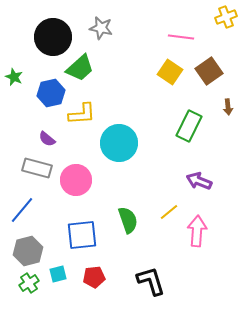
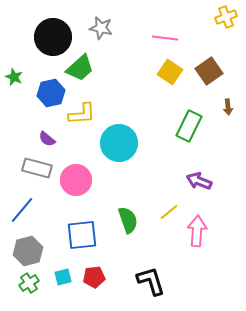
pink line: moved 16 px left, 1 px down
cyan square: moved 5 px right, 3 px down
